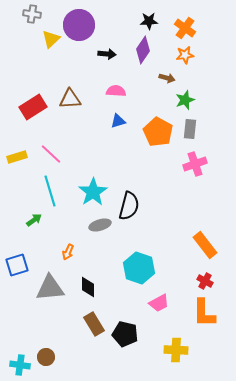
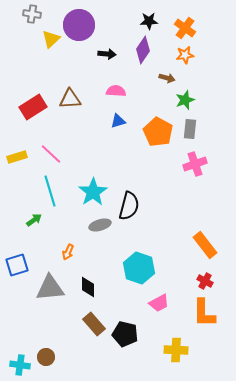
brown rectangle: rotated 10 degrees counterclockwise
